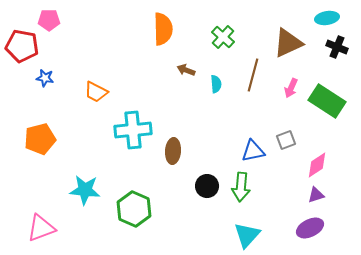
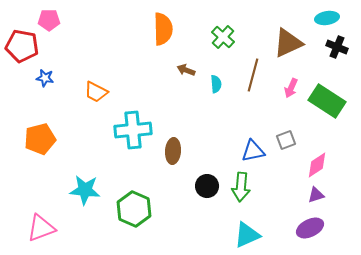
cyan triangle: rotated 24 degrees clockwise
